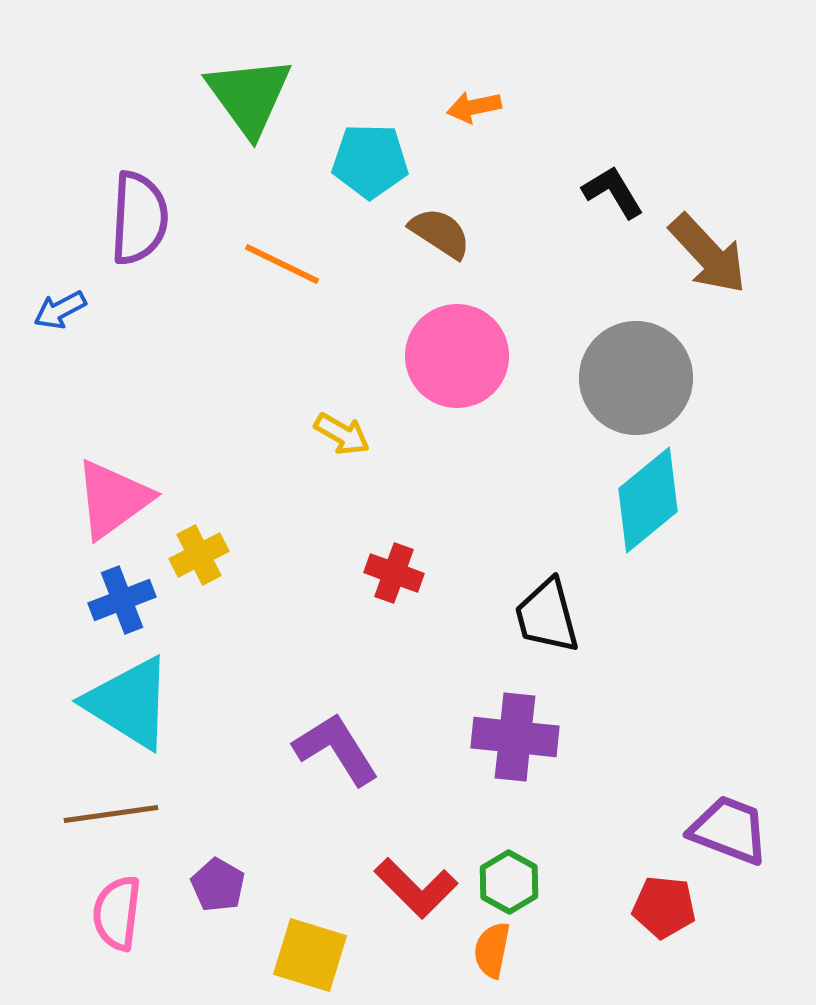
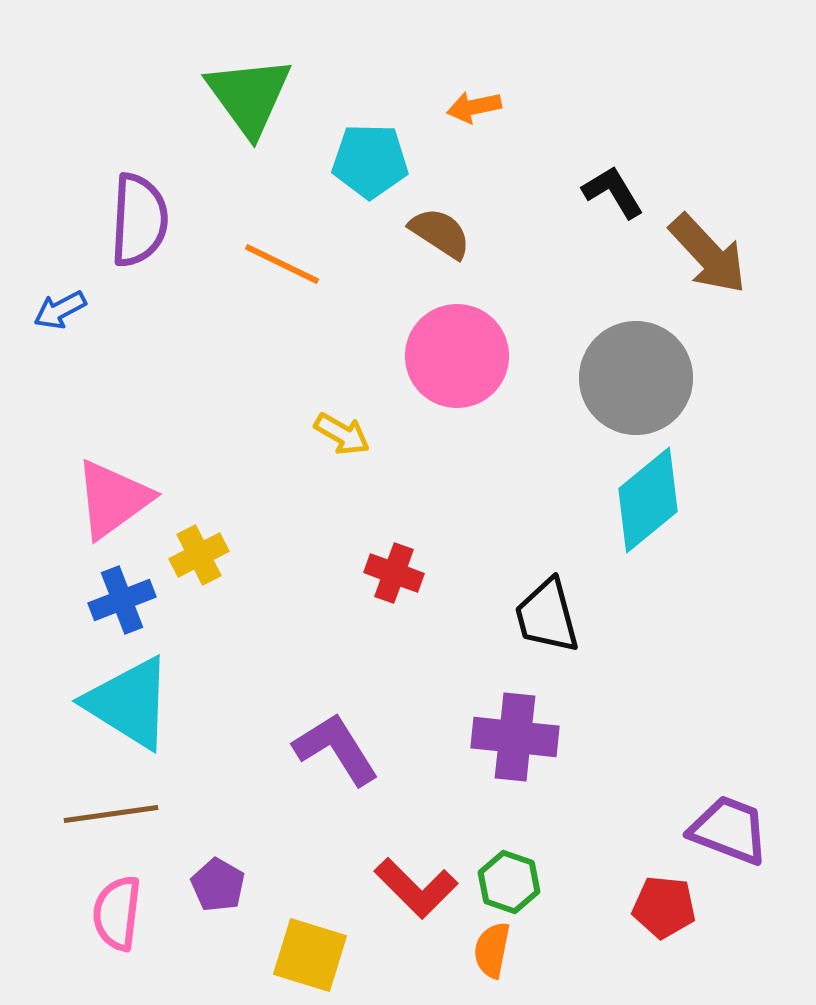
purple semicircle: moved 2 px down
green hexagon: rotated 10 degrees counterclockwise
